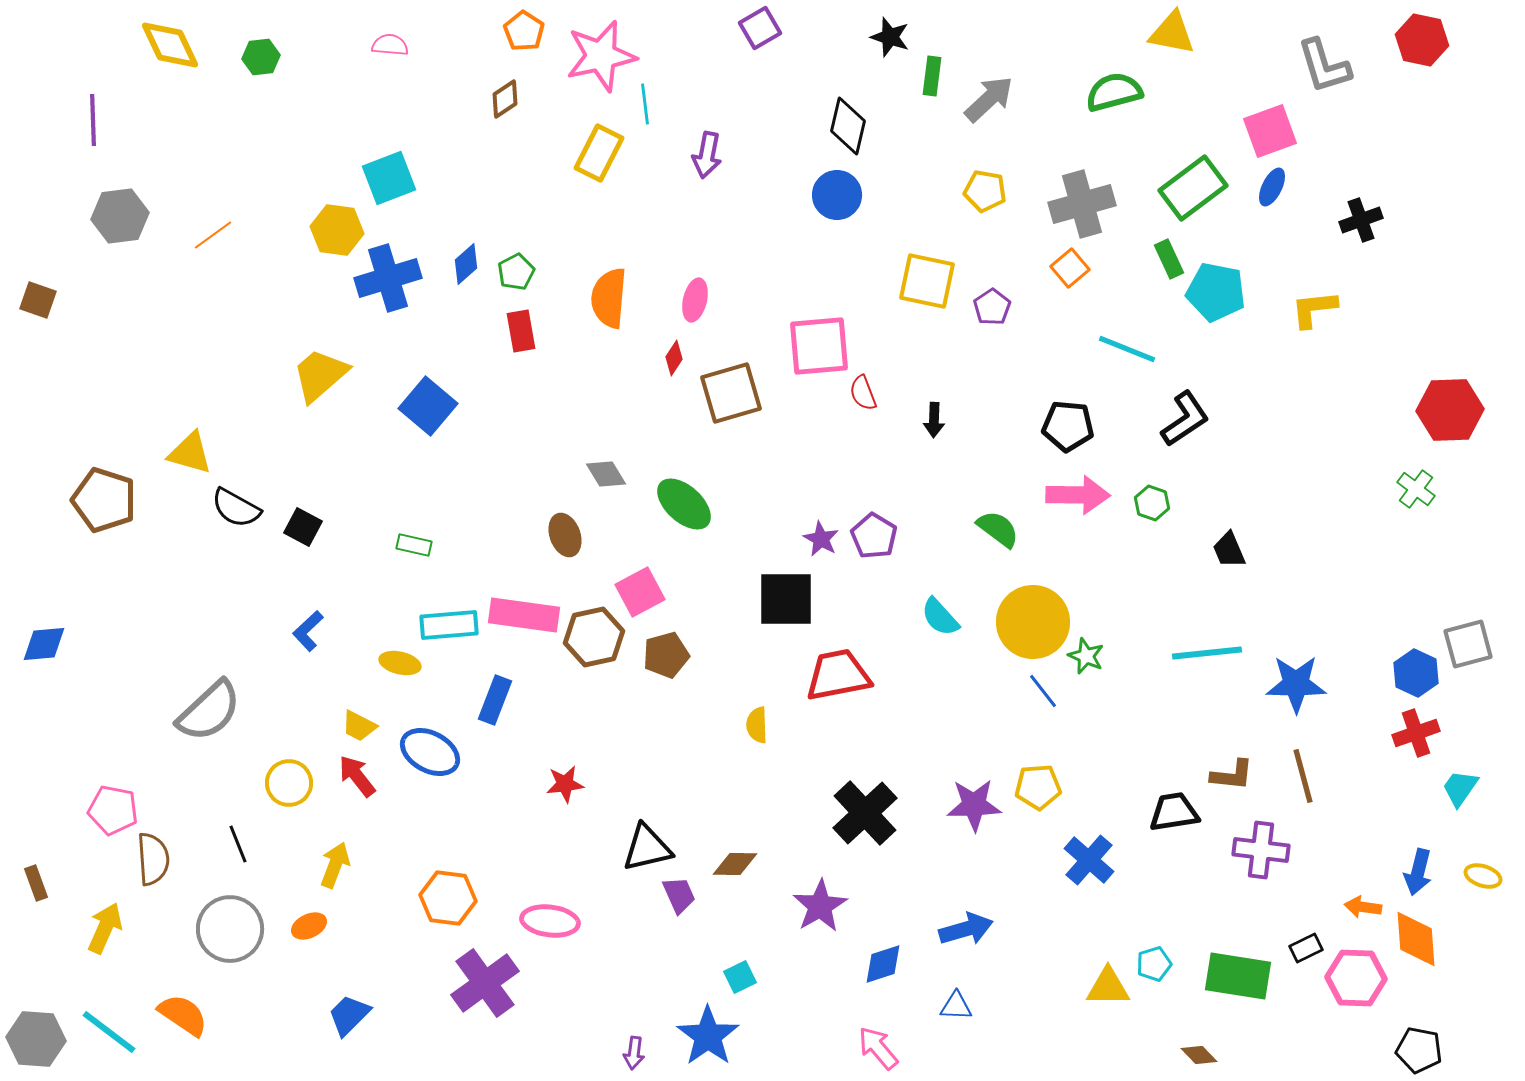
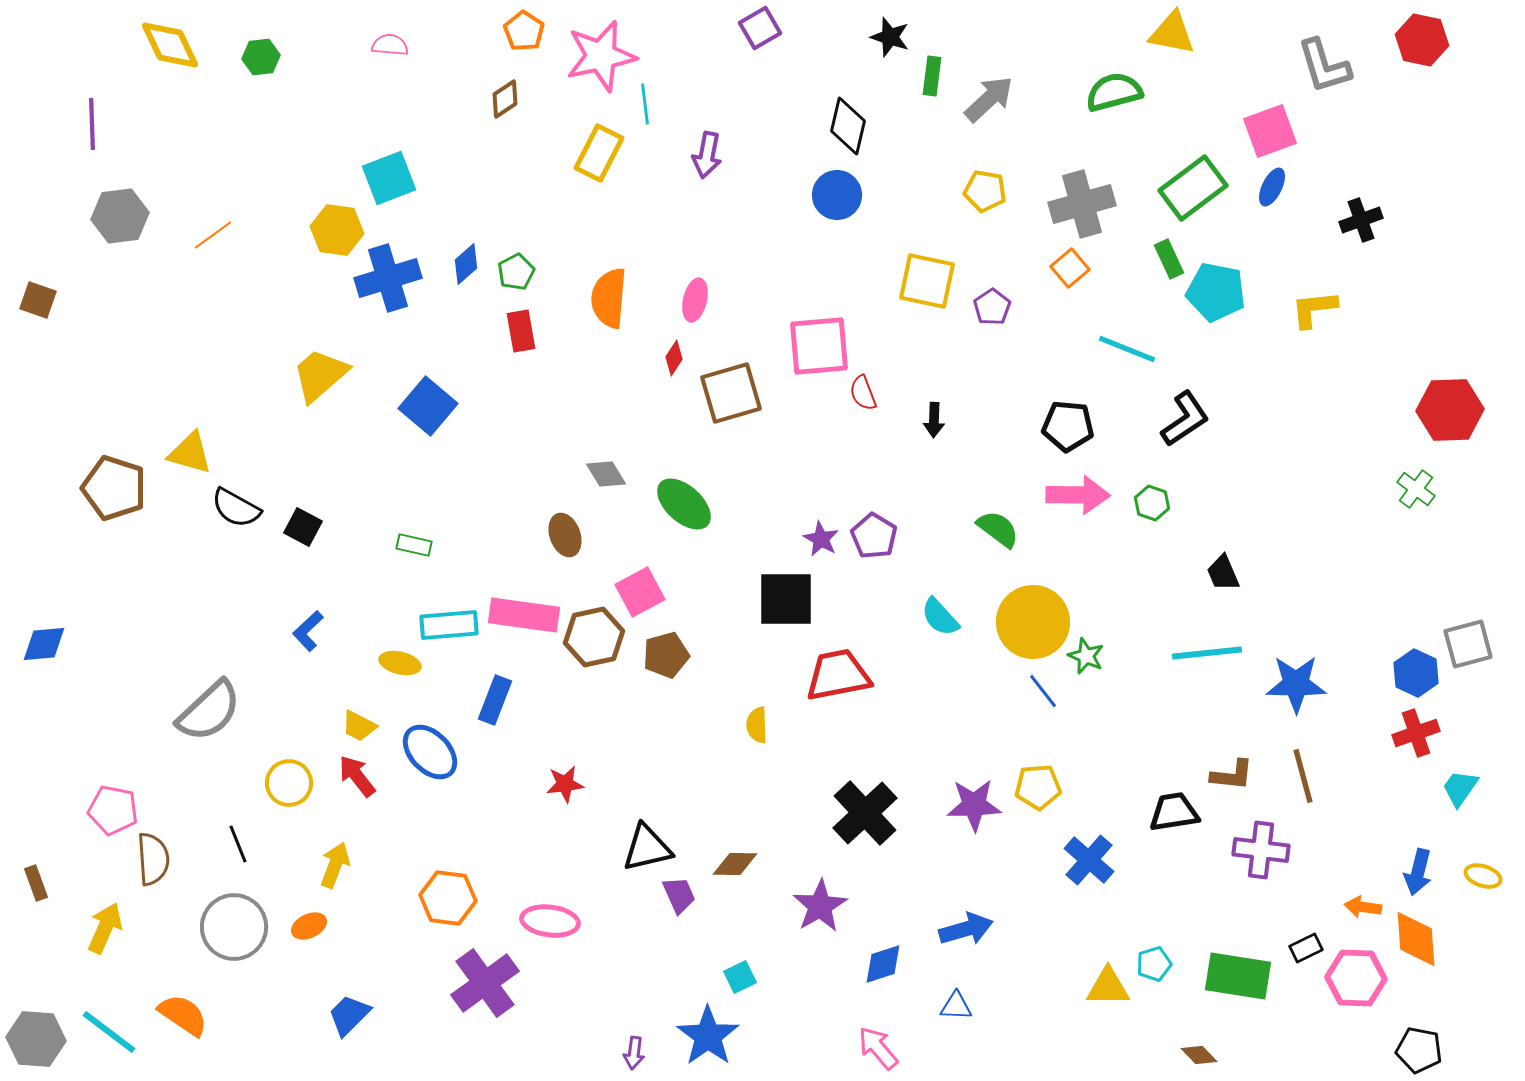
purple line at (93, 120): moved 1 px left, 4 px down
brown pentagon at (104, 500): moved 10 px right, 12 px up
black trapezoid at (1229, 550): moved 6 px left, 23 px down
blue ellipse at (430, 752): rotated 18 degrees clockwise
gray circle at (230, 929): moved 4 px right, 2 px up
